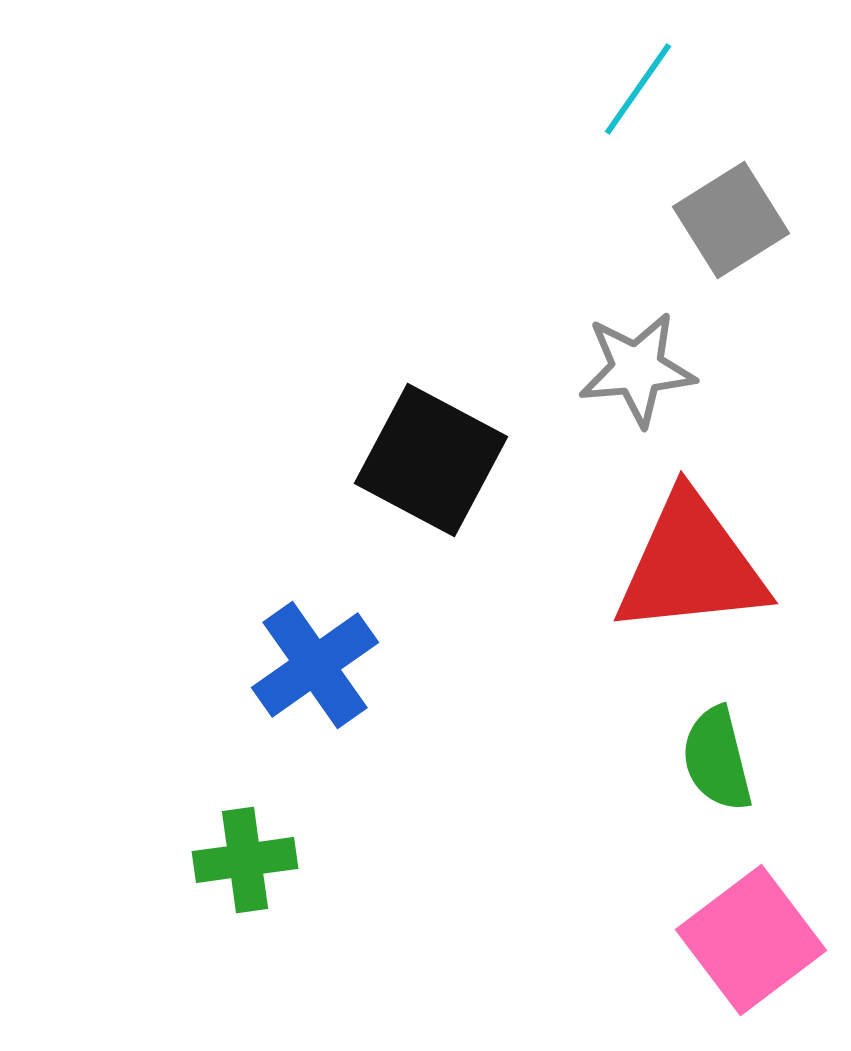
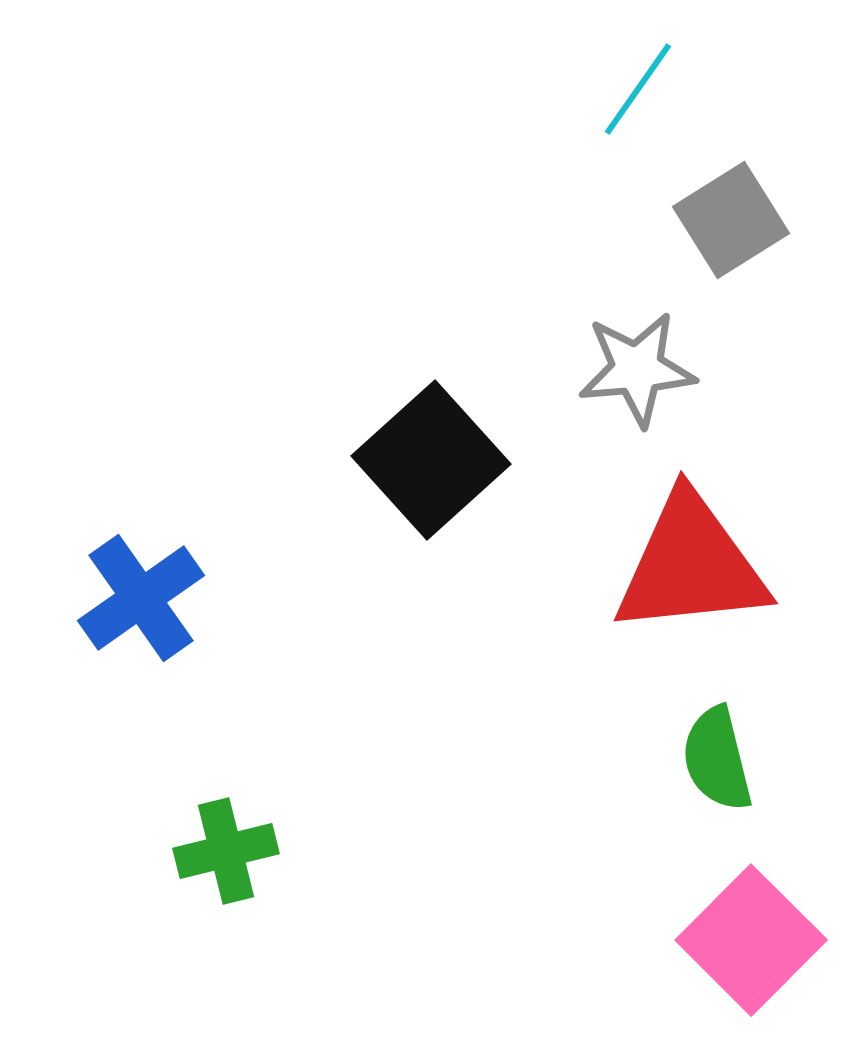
black square: rotated 20 degrees clockwise
blue cross: moved 174 px left, 67 px up
green cross: moved 19 px left, 9 px up; rotated 6 degrees counterclockwise
pink square: rotated 8 degrees counterclockwise
